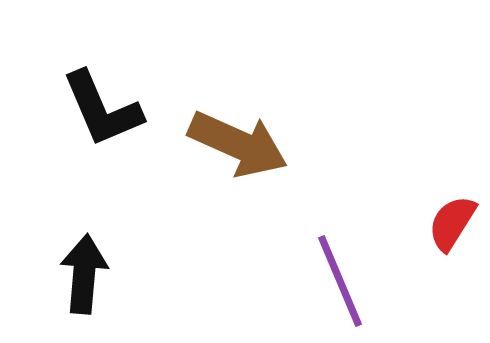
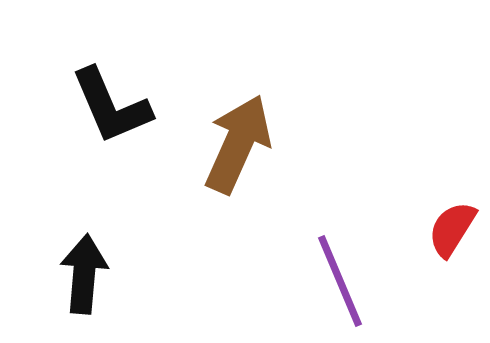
black L-shape: moved 9 px right, 3 px up
brown arrow: rotated 90 degrees counterclockwise
red semicircle: moved 6 px down
